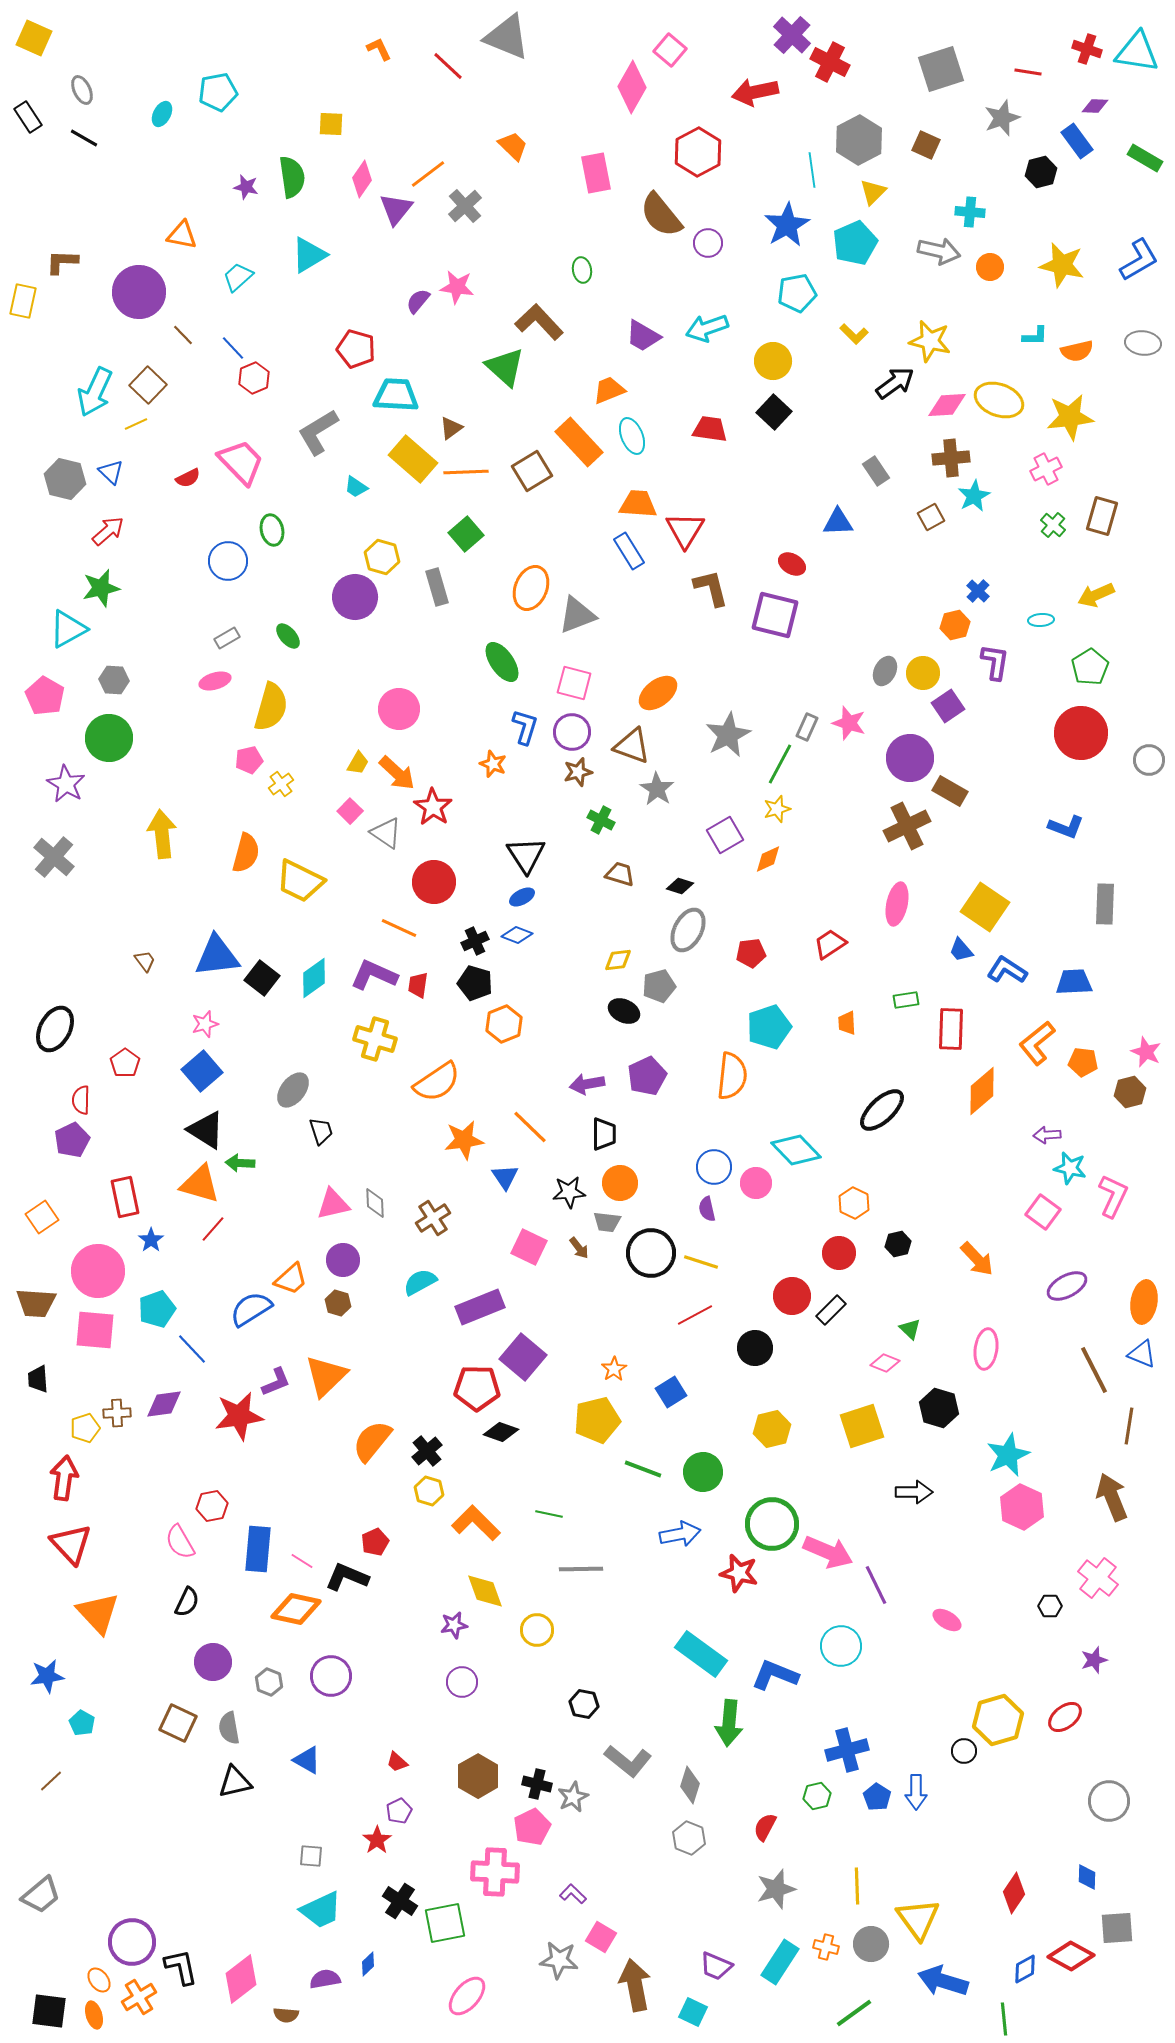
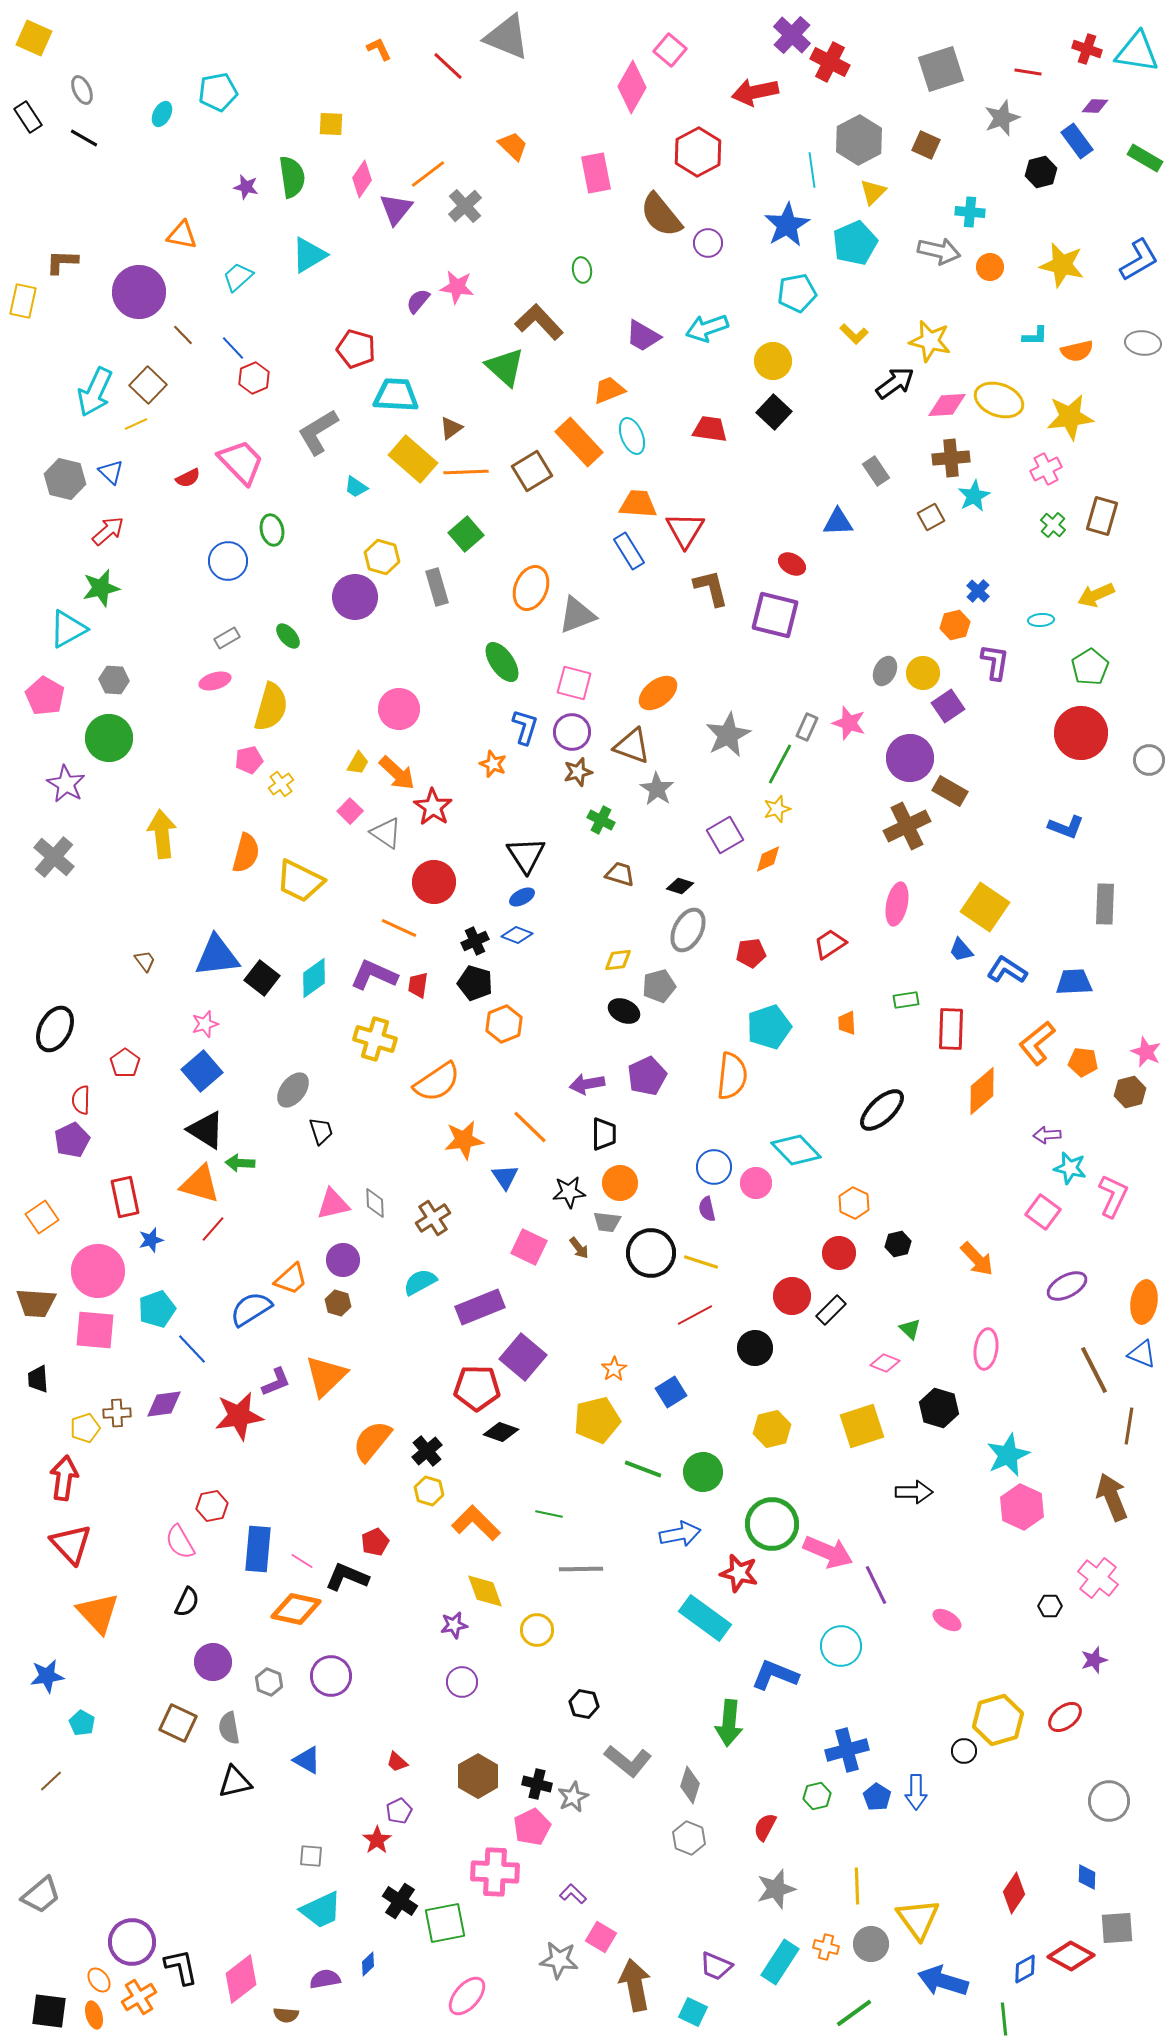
blue star at (151, 1240): rotated 20 degrees clockwise
cyan rectangle at (701, 1654): moved 4 px right, 36 px up
